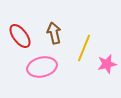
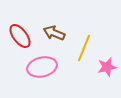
brown arrow: rotated 55 degrees counterclockwise
pink star: moved 3 px down
